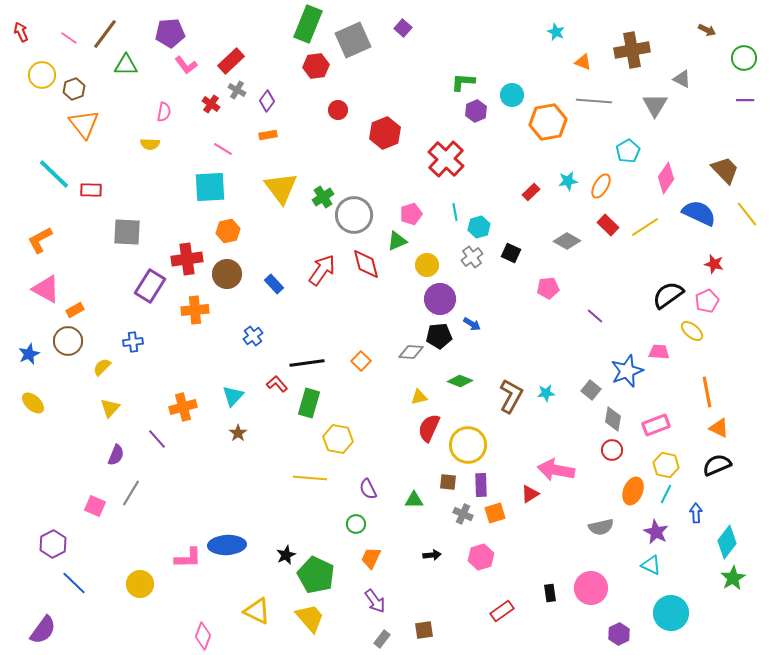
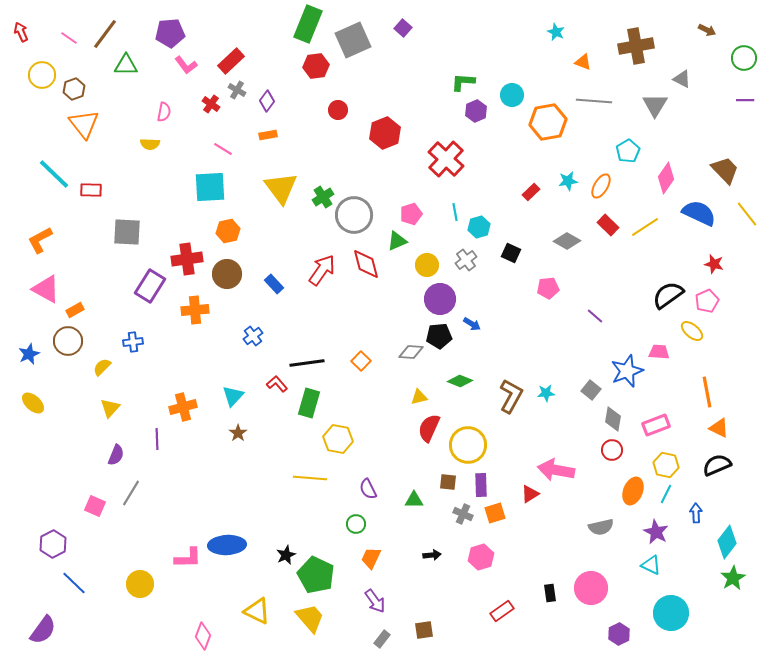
brown cross at (632, 50): moved 4 px right, 4 px up
gray cross at (472, 257): moved 6 px left, 3 px down
purple line at (157, 439): rotated 40 degrees clockwise
